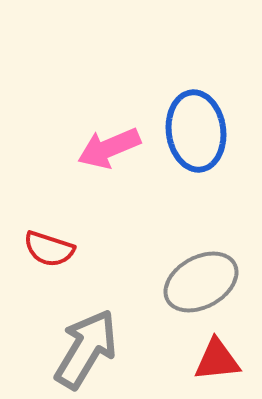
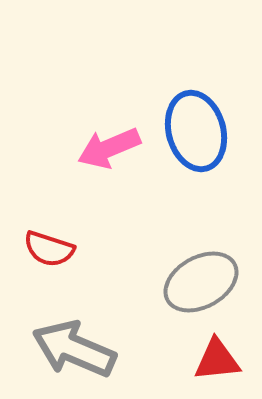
blue ellipse: rotated 8 degrees counterclockwise
gray arrow: moved 12 px left; rotated 98 degrees counterclockwise
